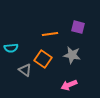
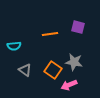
cyan semicircle: moved 3 px right, 2 px up
gray star: moved 2 px right, 7 px down
orange square: moved 10 px right, 11 px down
